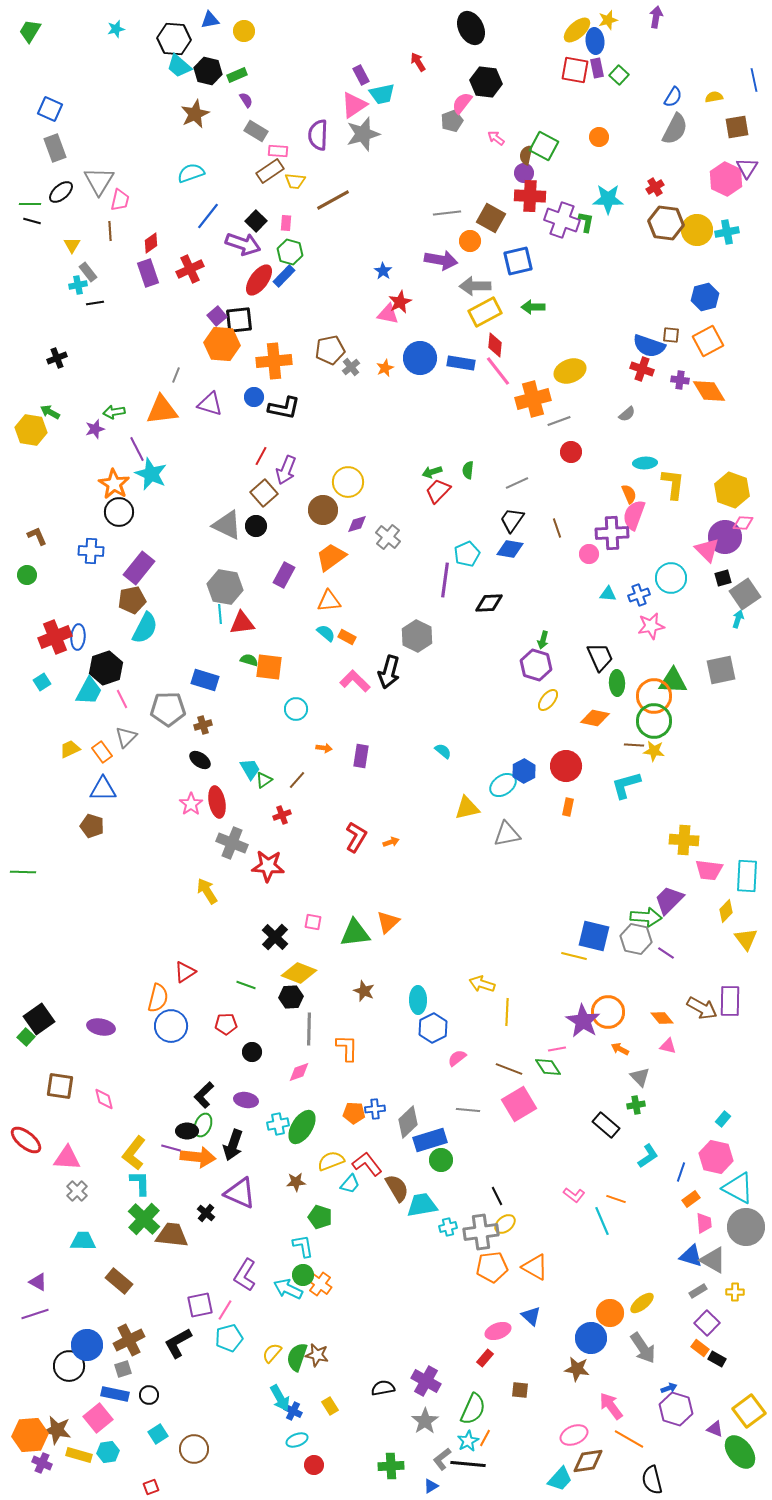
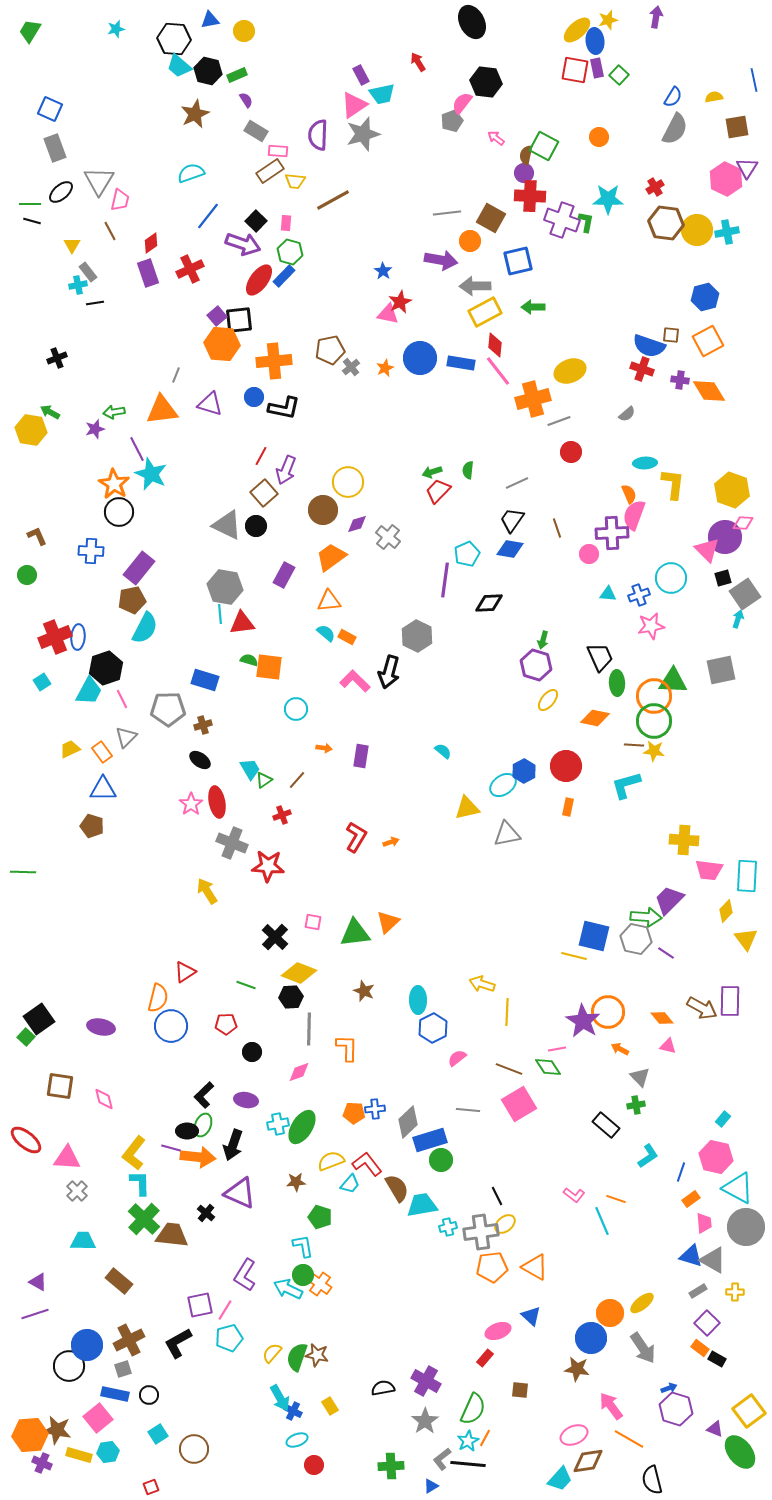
black ellipse at (471, 28): moved 1 px right, 6 px up
brown line at (110, 231): rotated 24 degrees counterclockwise
